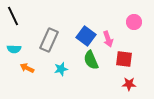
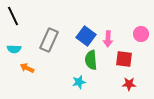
pink circle: moved 7 px right, 12 px down
pink arrow: rotated 21 degrees clockwise
green semicircle: rotated 18 degrees clockwise
cyan star: moved 18 px right, 13 px down
